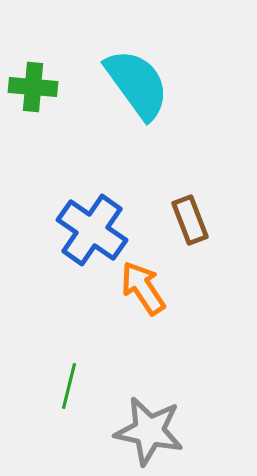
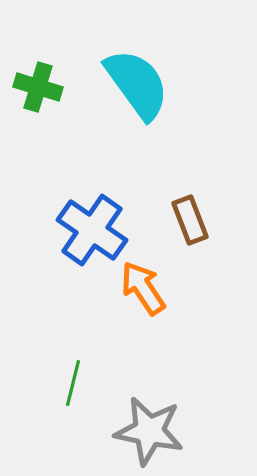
green cross: moved 5 px right; rotated 12 degrees clockwise
green line: moved 4 px right, 3 px up
